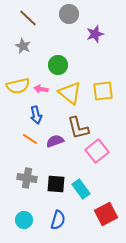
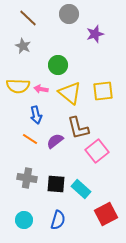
yellow semicircle: rotated 15 degrees clockwise
purple semicircle: rotated 18 degrees counterclockwise
cyan rectangle: rotated 12 degrees counterclockwise
